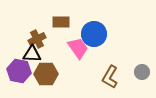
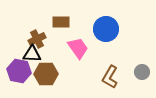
blue circle: moved 12 px right, 5 px up
